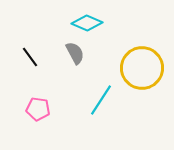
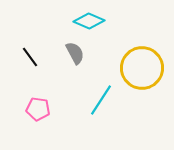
cyan diamond: moved 2 px right, 2 px up
